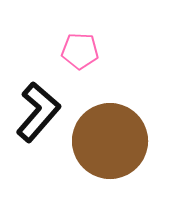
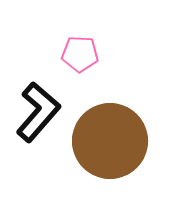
pink pentagon: moved 3 px down
